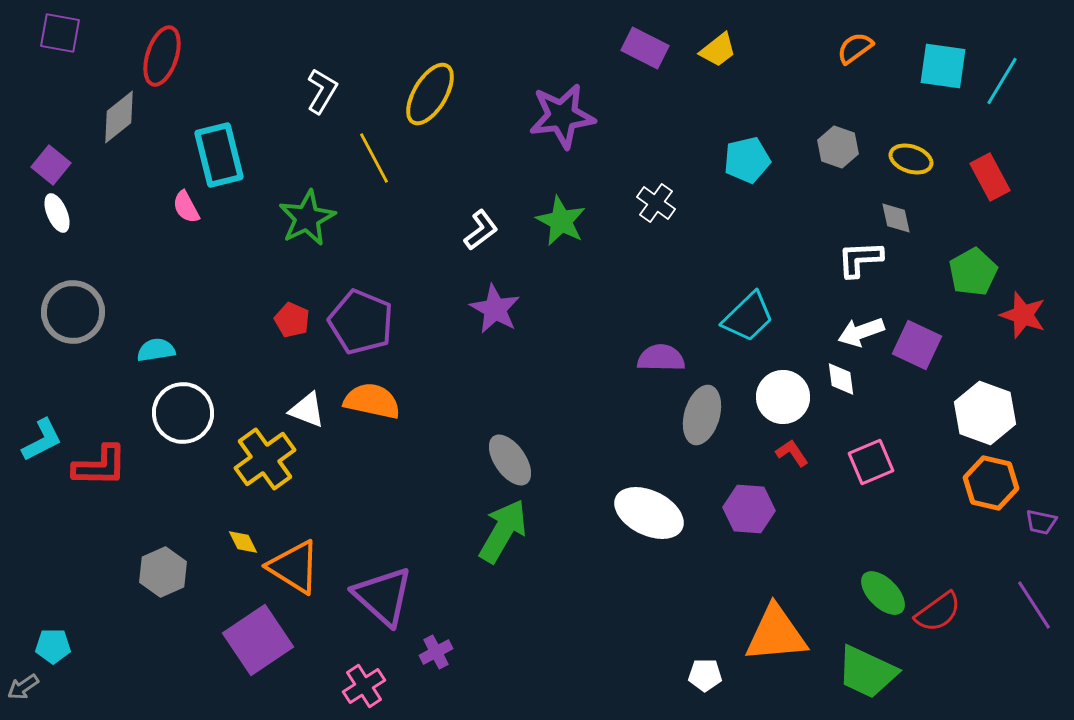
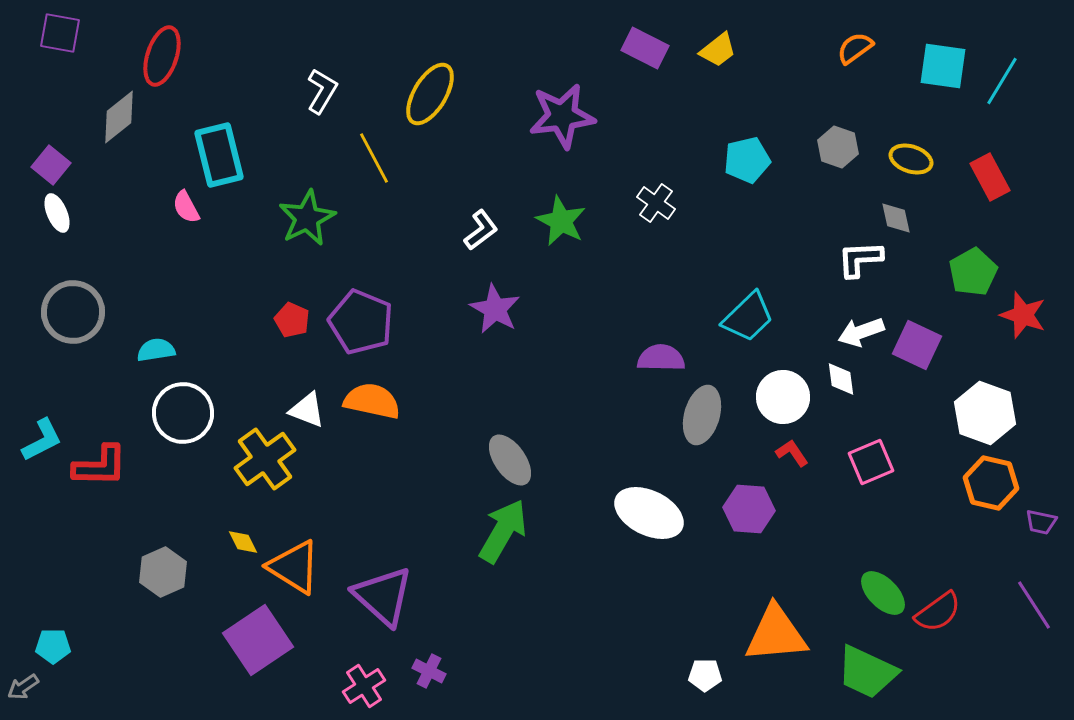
purple cross at (436, 652): moved 7 px left, 19 px down; rotated 36 degrees counterclockwise
